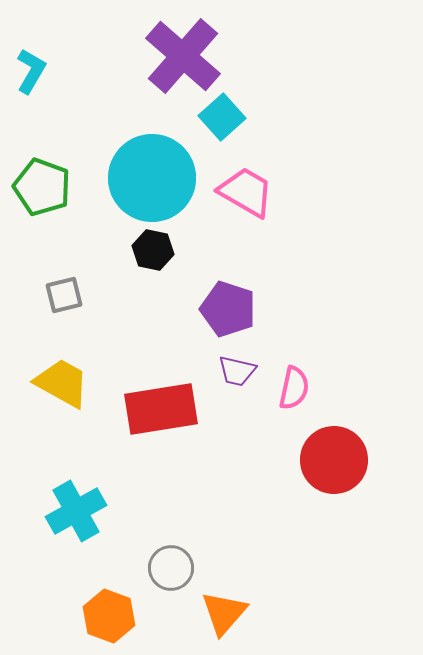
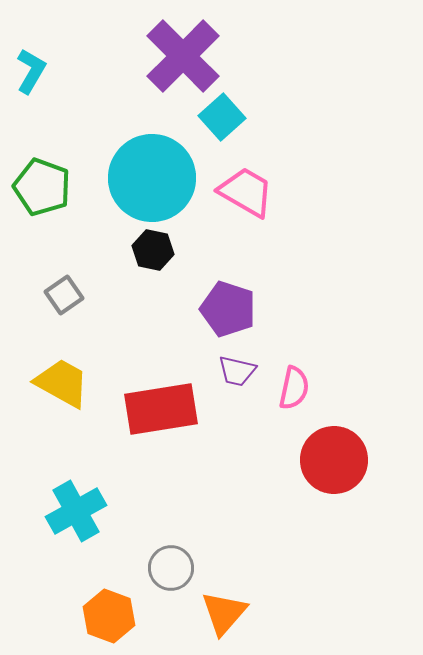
purple cross: rotated 4 degrees clockwise
gray square: rotated 21 degrees counterclockwise
